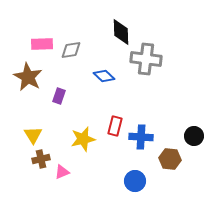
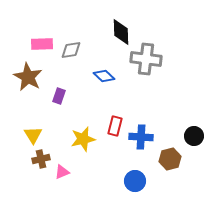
brown hexagon: rotated 20 degrees counterclockwise
